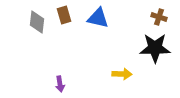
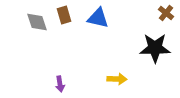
brown cross: moved 7 px right, 4 px up; rotated 21 degrees clockwise
gray diamond: rotated 25 degrees counterclockwise
yellow arrow: moved 5 px left, 5 px down
